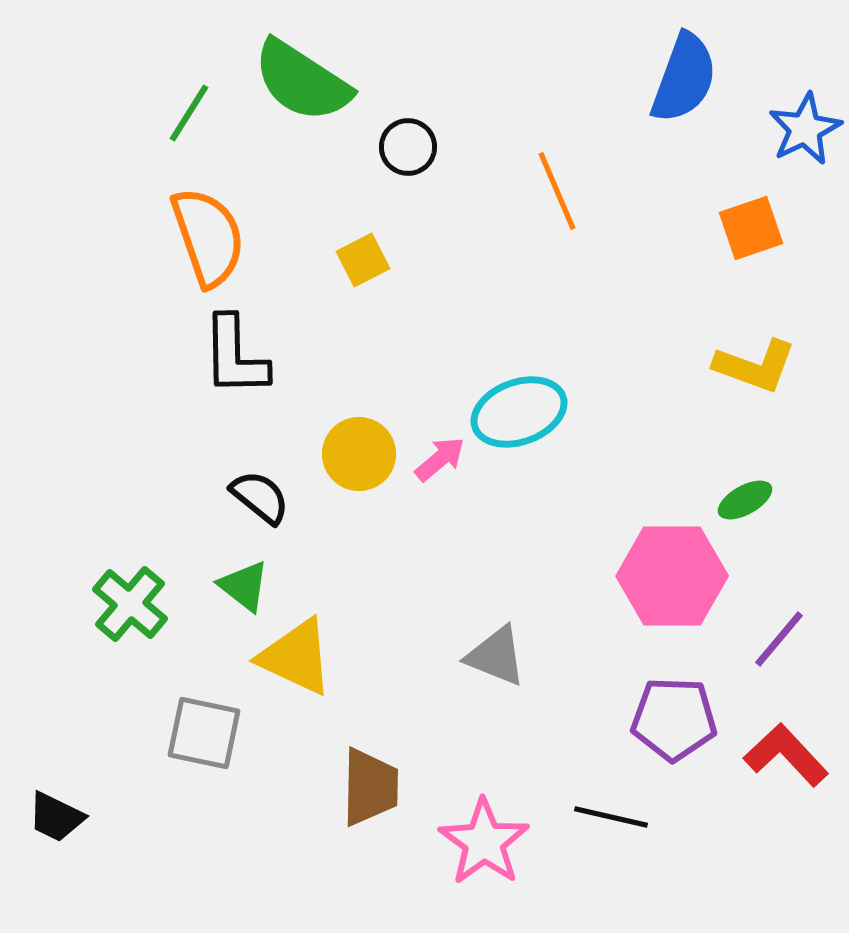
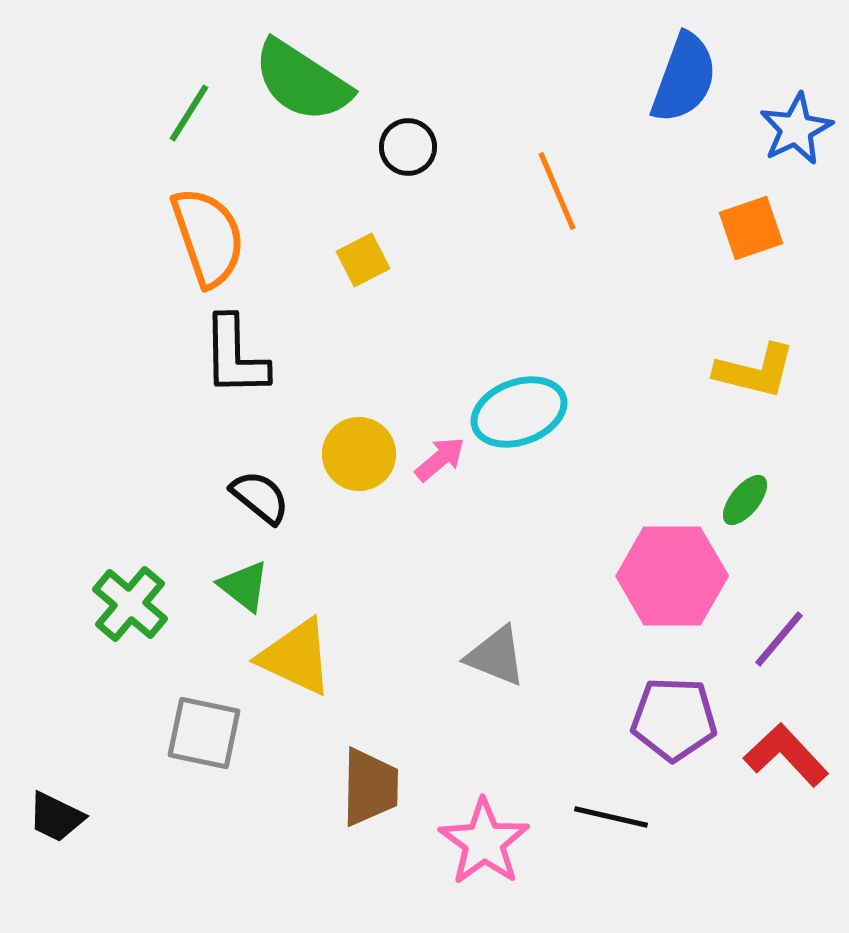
blue star: moved 9 px left
yellow L-shape: moved 5 px down; rotated 6 degrees counterclockwise
green ellipse: rotated 22 degrees counterclockwise
